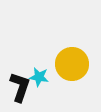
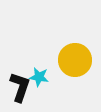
yellow circle: moved 3 px right, 4 px up
